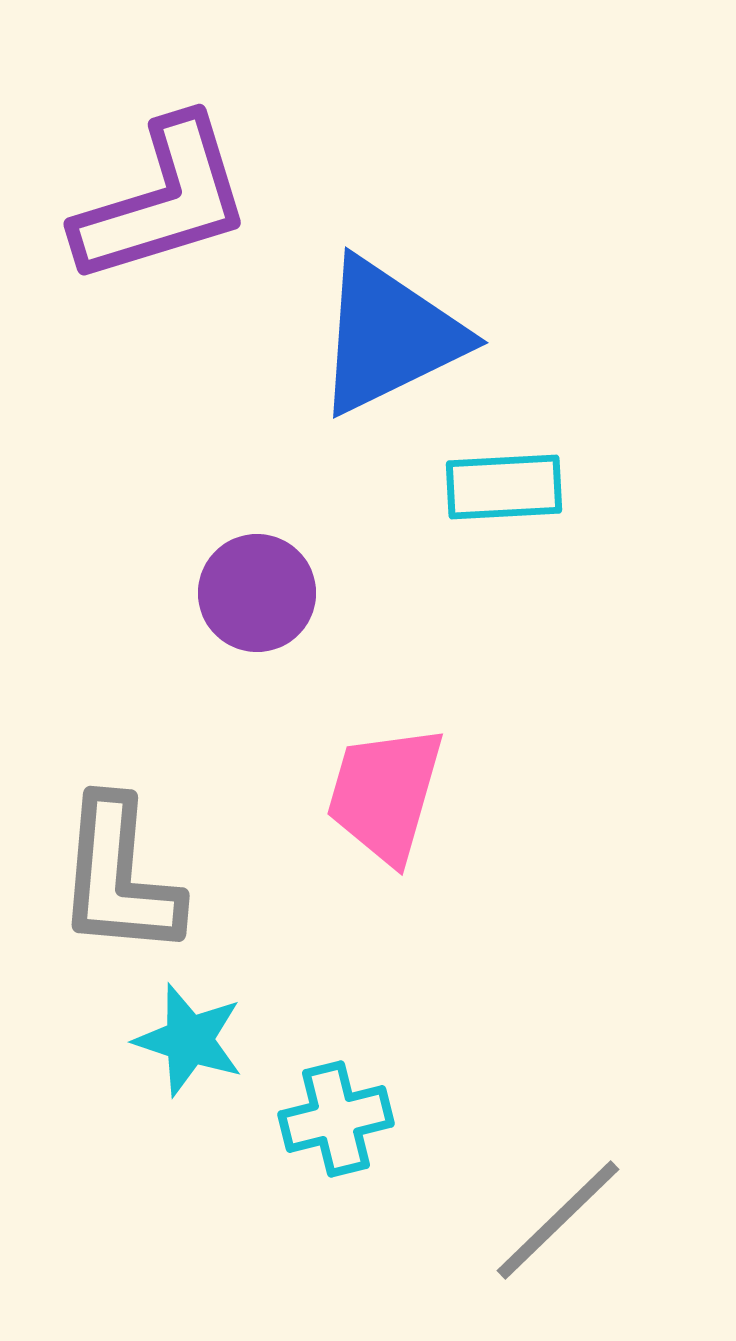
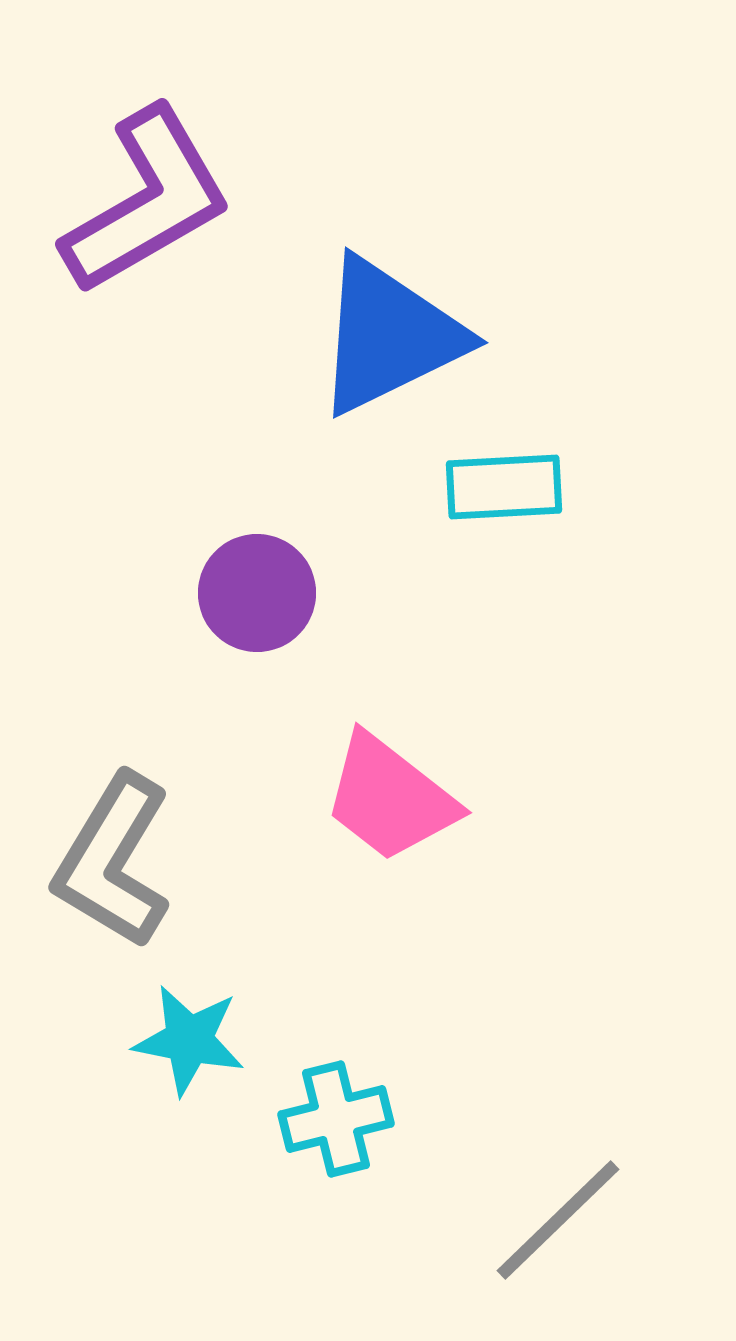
purple L-shape: moved 16 px left; rotated 13 degrees counterclockwise
pink trapezoid: moved 5 px right, 4 px down; rotated 68 degrees counterclockwise
gray L-shape: moved 6 px left, 16 px up; rotated 26 degrees clockwise
cyan star: rotated 7 degrees counterclockwise
